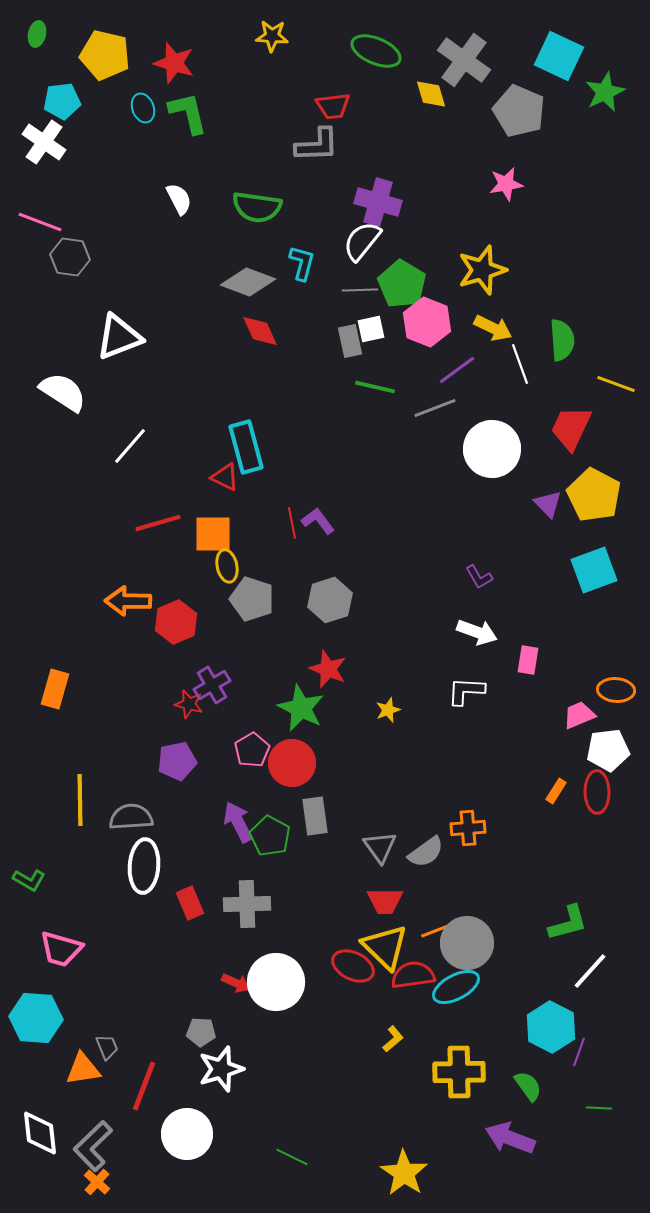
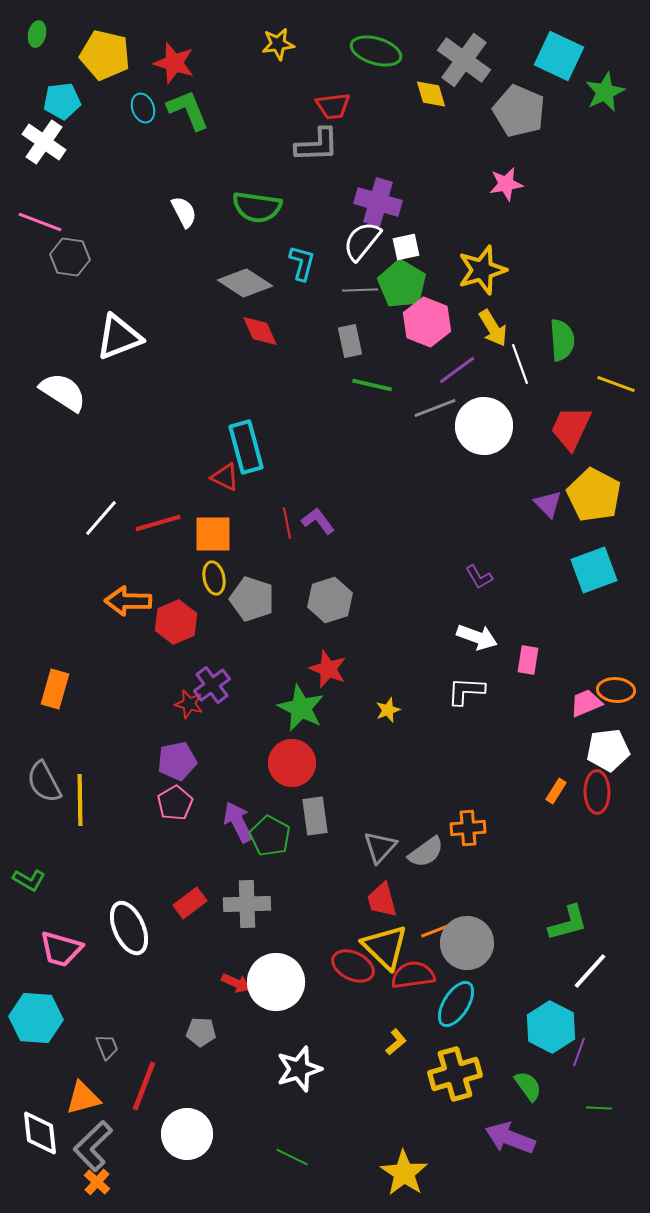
yellow star at (272, 36): moved 6 px right, 8 px down; rotated 12 degrees counterclockwise
green ellipse at (376, 51): rotated 6 degrees counterclockwise
green L-shape at (188, 113): moved 3 px up; rotated 9 degrees counterclockwise
white semicircle at (179, 199): moved 5 px right, 13 px down
gray diamond at (248, 282): moved 3 px left, 1 px down; rotated 12 degrees clockwise
yellow arrow at (493, 328): rotated 33 degrees clockwise
white square at (371, 329): moved 35 px right, 82 px up
green line at (375, 387): moved 3 px left, 2 px up
white line at (130, 446): moved 29 px left, 72 px down
white circle at (492, 449): moved 8 px left, 23 px up
red line at (292, 523): moved 5 px left
yellow ellipse at (227, 566): moved 13 px left, 12 px down
white arrow at (477, 632): moved 5 px down
purple cross at (212, 685): rotated 6 degrees counterclockwise
pink trapezoid at (579, 715): moved 7 px right, 12 px up
pink pentagon at (252, 750): moved 77 px left, 53 px down
gray semicircle at (131, 817): moved 87 px left, 35 px up; rotated 114 degrees counterclockwise
gray triangle at (380, 847): rotated 18 degrees clockwise
white ellipse at (144, 866): moved 15 px left, 62 px down; rotated 28 degrees counterclockwise
red trapezoid at (385, 901): moved 3 px left, 1 px up; rotated 75 degrees clockwise
red rectangle at (190, 903): rotated 76 degrees clockwise
cyan ellipse at (456, 987): moved 17 px down; rotated 30 degrees counterclockwise
yellow L-shape at (393, 1039): moved 3 px right, 3 px down
orange triangle at (83, 1069): moved 29 px down; rotated 6 degrees counterclockwise
white star at (221, 1069): moved 78 px right
yellow cross at (459, 1072): moved 4 px left, 2 px down; rotated 15 degrees counterclockwise
